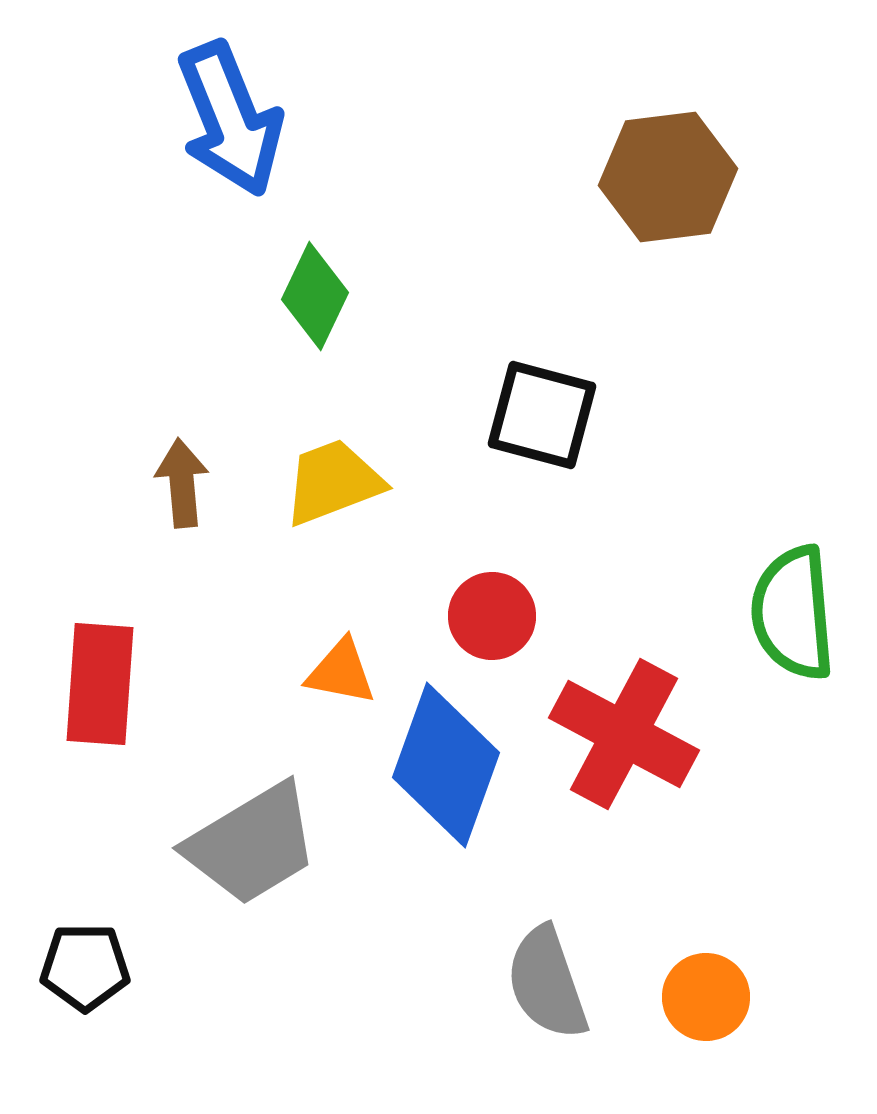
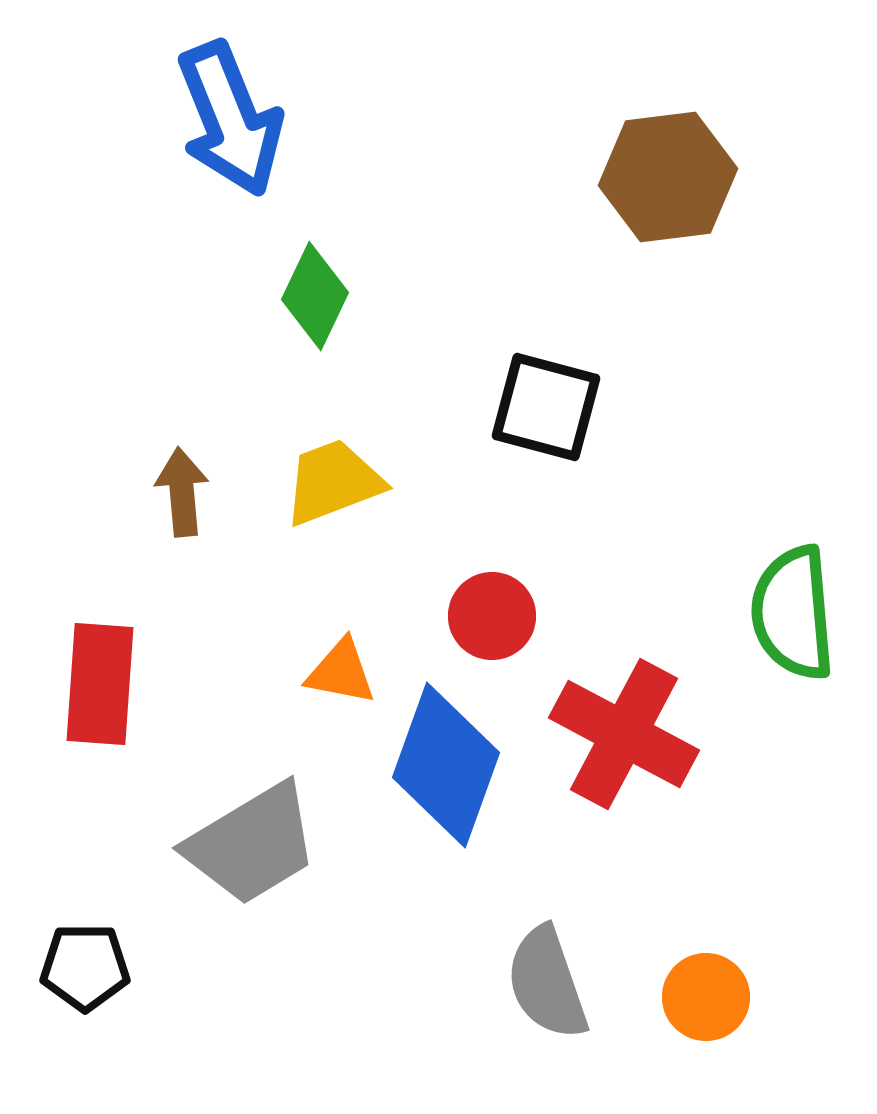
black square: moved 4 px right, 8 px up
brown arrow: moved 9 px down
